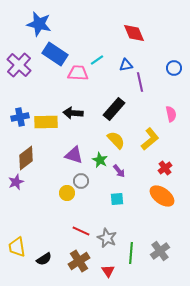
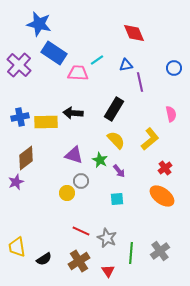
blue rectangle: moved 1 px left, 1 px up
black rectangle: rotated 10 degrees counterclockwise
